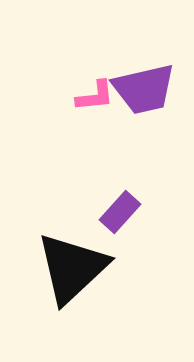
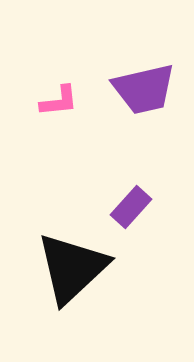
pink L-shape: moved 36 px left, 5 px down
purple rectangle: moved 11 px right, 5 px up
